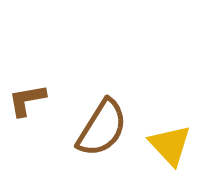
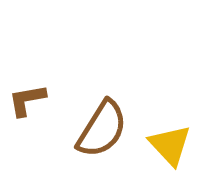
brown semicircle: moved 1 px down
